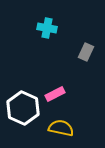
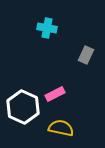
gray rectangle: moved 3 px down
white hexagon: moved 1 px up
